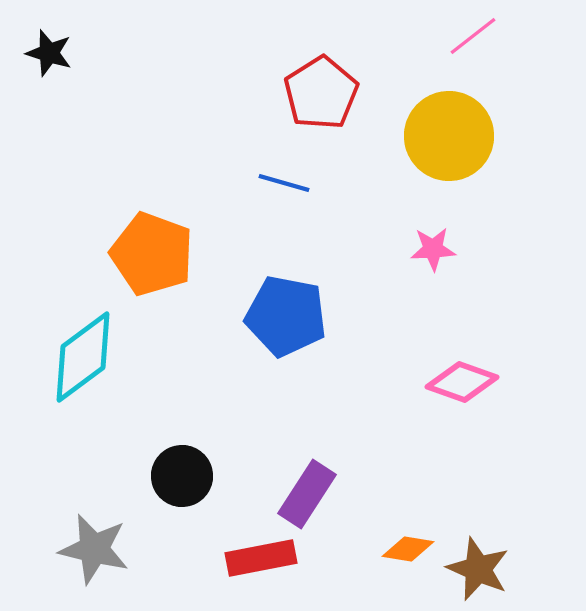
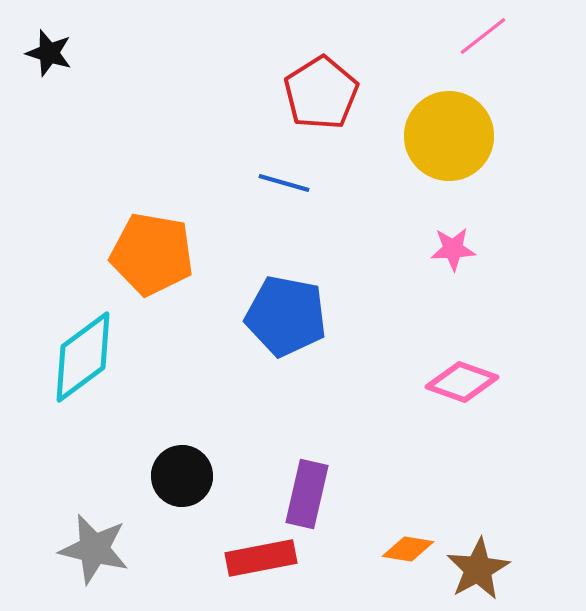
pink line: moved 10 px right
pink star: moved 20 px right
orange pentagon: rotated 10 degrees counterclockwise
purple rectangle: rotated 20 degrees counterclockwise
brown star: rotated 20 degrees clockwise
